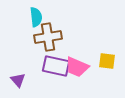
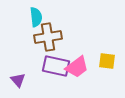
pink trapezoid: rotated 60 degrees counterclockwise
